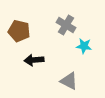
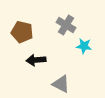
brown pentagon: moved 3 px right, 1 px down
black arrow: moved 2 px right
gray triangle: moved 8 px left, 3 px down
